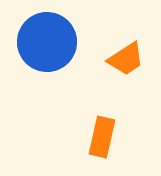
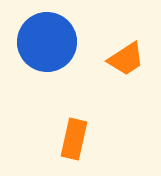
orange rectangle: moved 28 px left, 2 px down
